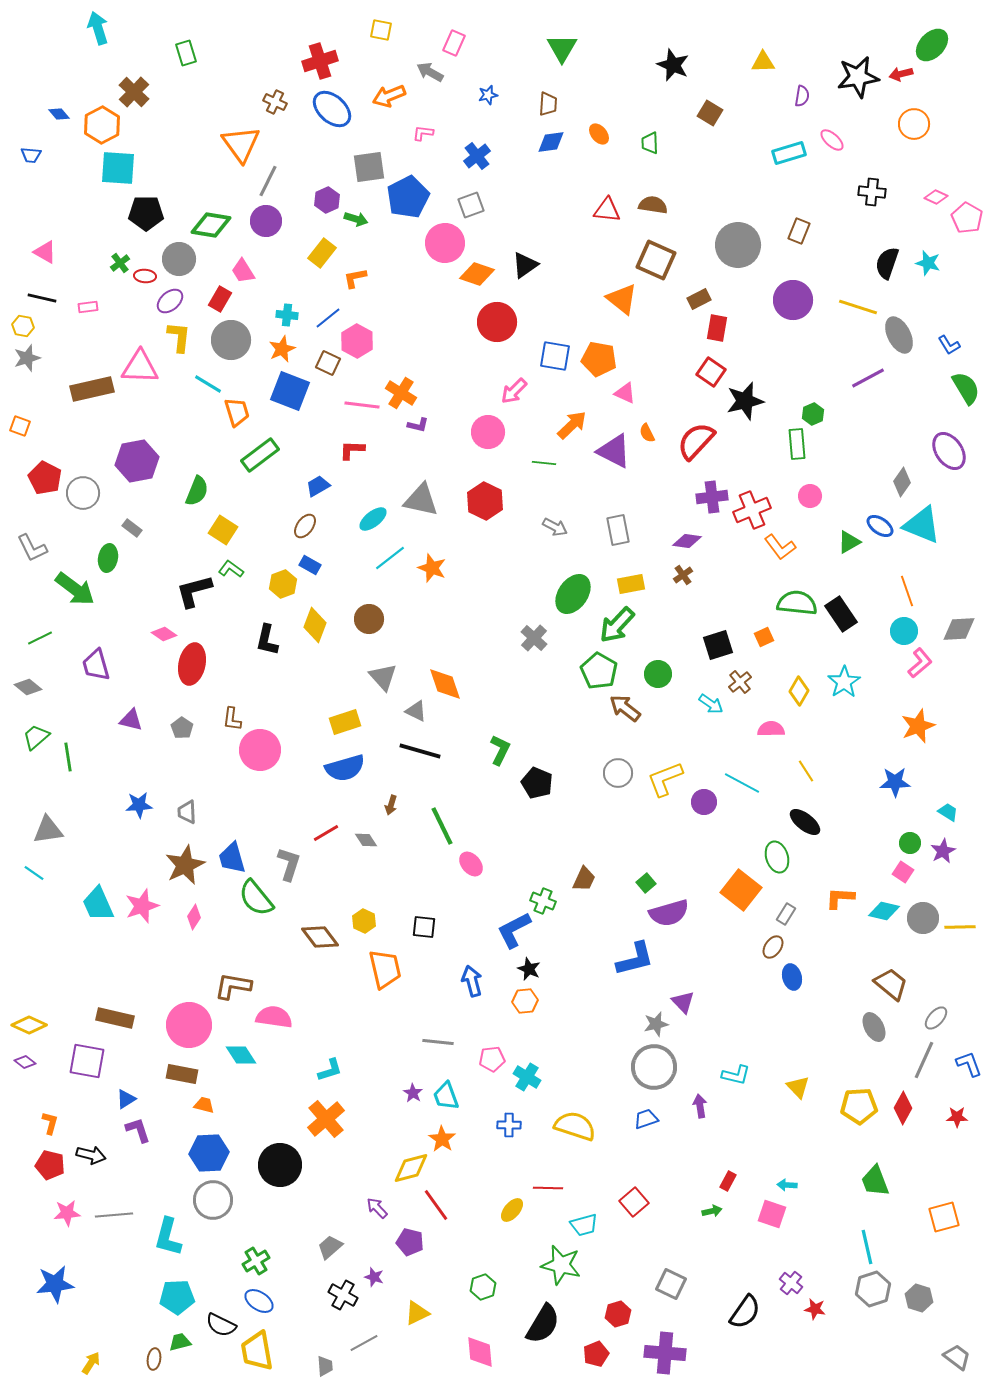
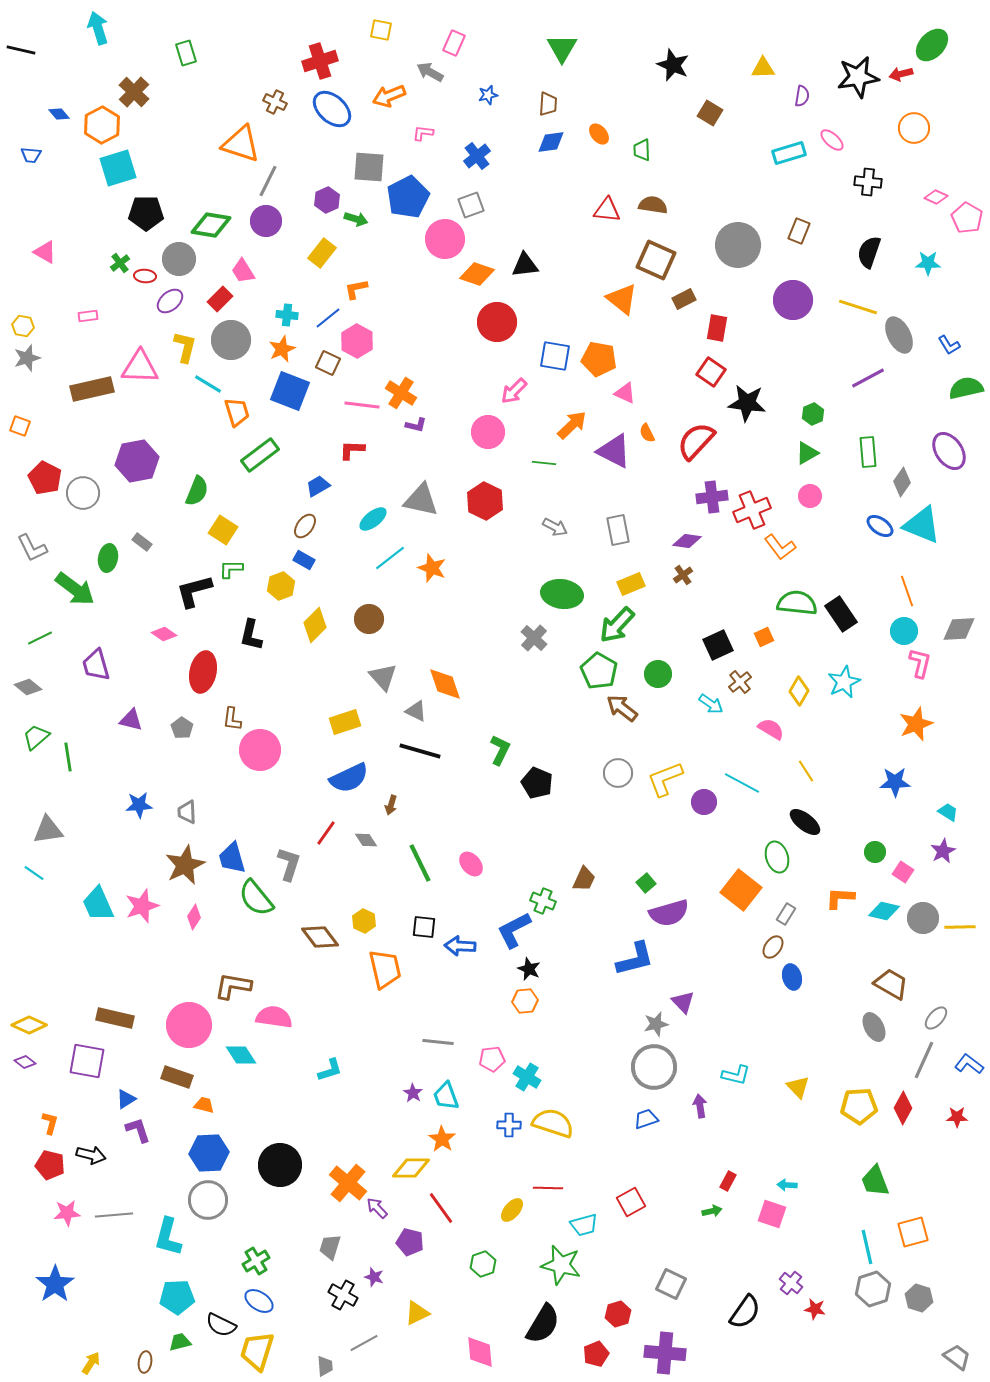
yellow triangle at (763, 62): moved 6 px down
orange circle at (914, 124): moved 4 px down
green trapezoid at (650, 143): moved 8 px left, 7 px down
orange triangle at (241, 144): rotated 36 degrees counterclockwise
gray square at (369, 167): rotated 12 degrees clockwise
cyan square at (118, 168): rotated 21 degrees counterclockwise
black cross at (872, 192): moved 4 px left, 10 px up
pink circle at (445, 243): moved 4 px up
black semicircle at (887, 263): moved 18 px left, 11 px up
cyan star at (928, 263): rotated 15 degrees counterclockwise
black triangle at (525, 265): rotated 28 degrees clockwise
orange L-shape at (355, 278): moved 1 px right, 11 px down
black line at (42, 298): moved 21 px left, 248 px up
red rectangle at (220, 299): rotated 15 degrees clockwise
brown rectangle at (699, 299): moved 15 px left
pink rectangle at (88, 307): moved 9 px down
yellow L-shape at (179, 337): moved 6 px right, 10 px down; rotated 8 degrees clockwise
green semicircle at (966, 388): rotated 72 degrees counterclockwise
black star at (745, 401): moved 2 px right, 2 px down; rotated 21 degrees clockwise
purple L-shape at (418, 425): moved 2 px left
green rectangle at (797, 444): moved 71 px right, 8 px down
gray rectangle at (132, 528): moved 10 px right, 14 px down
green triangle at (849, 542): moved 42 px left, 89 px up
blue rectangle at (310, 565): moved 6 px left, 5 px up
green L-shape at (231, 569): rotated 35 degrees counterclockwise
yellow hexagon at (283, 584): moved 2 px left, 2 px down
yellow rectangle at (631, 584): rotated 12 degrees counterclockwise
green ellipse at (573, 594): moved 11 px left; rotated 63 degrees clockwise
yellow diamond at (315, 625): rotated 24 degrees clockwise
black L-shape at (267, 640): moved 16 px left, 5 px up
black square at (718, 645): rotated 8 degrees counterclockwise
pink L-shape at (920, 663): rotated 36 degrees counterclockwise
red ellipse at (192, 664): moved 11 px right, 8 px down
cyan star at (844, 682): rotated 8 degrees clockwise
brown arrow at (625, 708): moved 3 px left
orange star at (918, 726): moved 2 px left, 2 px up
pink semicircle at (771, 729): rotated 32 degrees clockwise
blue semicircle at (345, 768): moved 4 px right, 10 px down; rotated 9 degrees counterclockwise
green line at (442, 826): moved 22 px left, 37 px down
red line at (326, 833): rotated 24 degrees counterclockwise
green circle at (910, 843): moved 35 px left, 9 px down
blue arrow at (472, 981): moved 12 px left, 35 px up; rotated 72 degrees counterclockwise
brown trapezoid at (891, 984): rotated 9 degrees counterclockwise
blue L-shape at (969, 1064): rotated 32 degrees counterclockwise
brown rectangle at (182, 1074): moved 5 px left, 3 px down; rotated 8 degrees clockwise
orange cross at (326, 1119): moved 22 px right, 64 px down; rotated 9 degrees counterclockwise
yellow semicircle at (575, 1126): moved 22 px left, 3 px up
yellow diamond at (411, 1168): rotated 15 degrees clockwise
gray circle at (213, 1200): moved 5 px left
red square at (634, 1202): moved 3 px left; rotated 12 degrees clockwise
red line at (436, 1205): moved 5 px right, 3 px down
orange square at (944, 1217): moved 31 px left, 15 px down
gray trapezoid at (330, 1247): rotated 32 degrees counterclockwise
blue star at (55, 1284): rotated 27 degrees counterclockwise
green hexagon at (483, 1287): moved 23 px up
yellow trapezoid at (257, 1351): rotated 27 degrees clockwise
brown ellipse at (154, 1359): moved 9 px left, 3 px down
